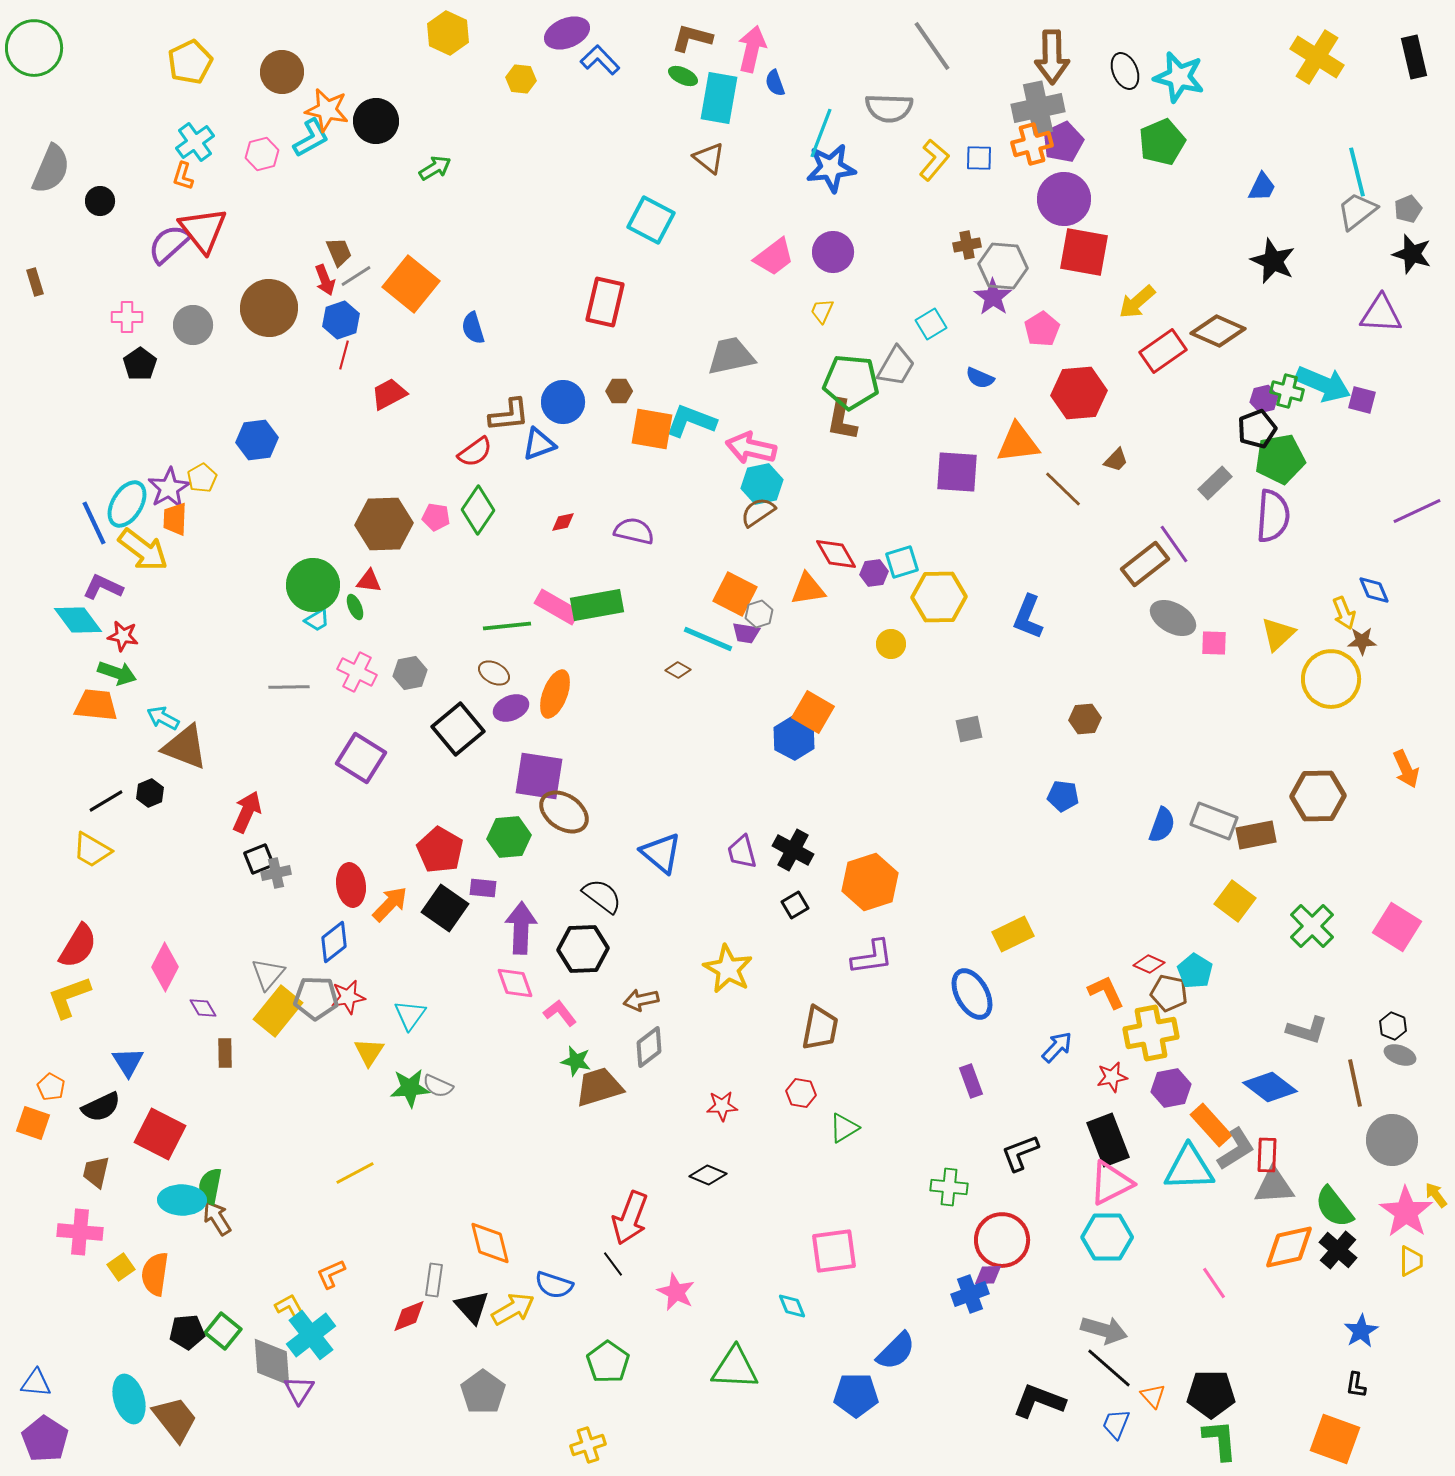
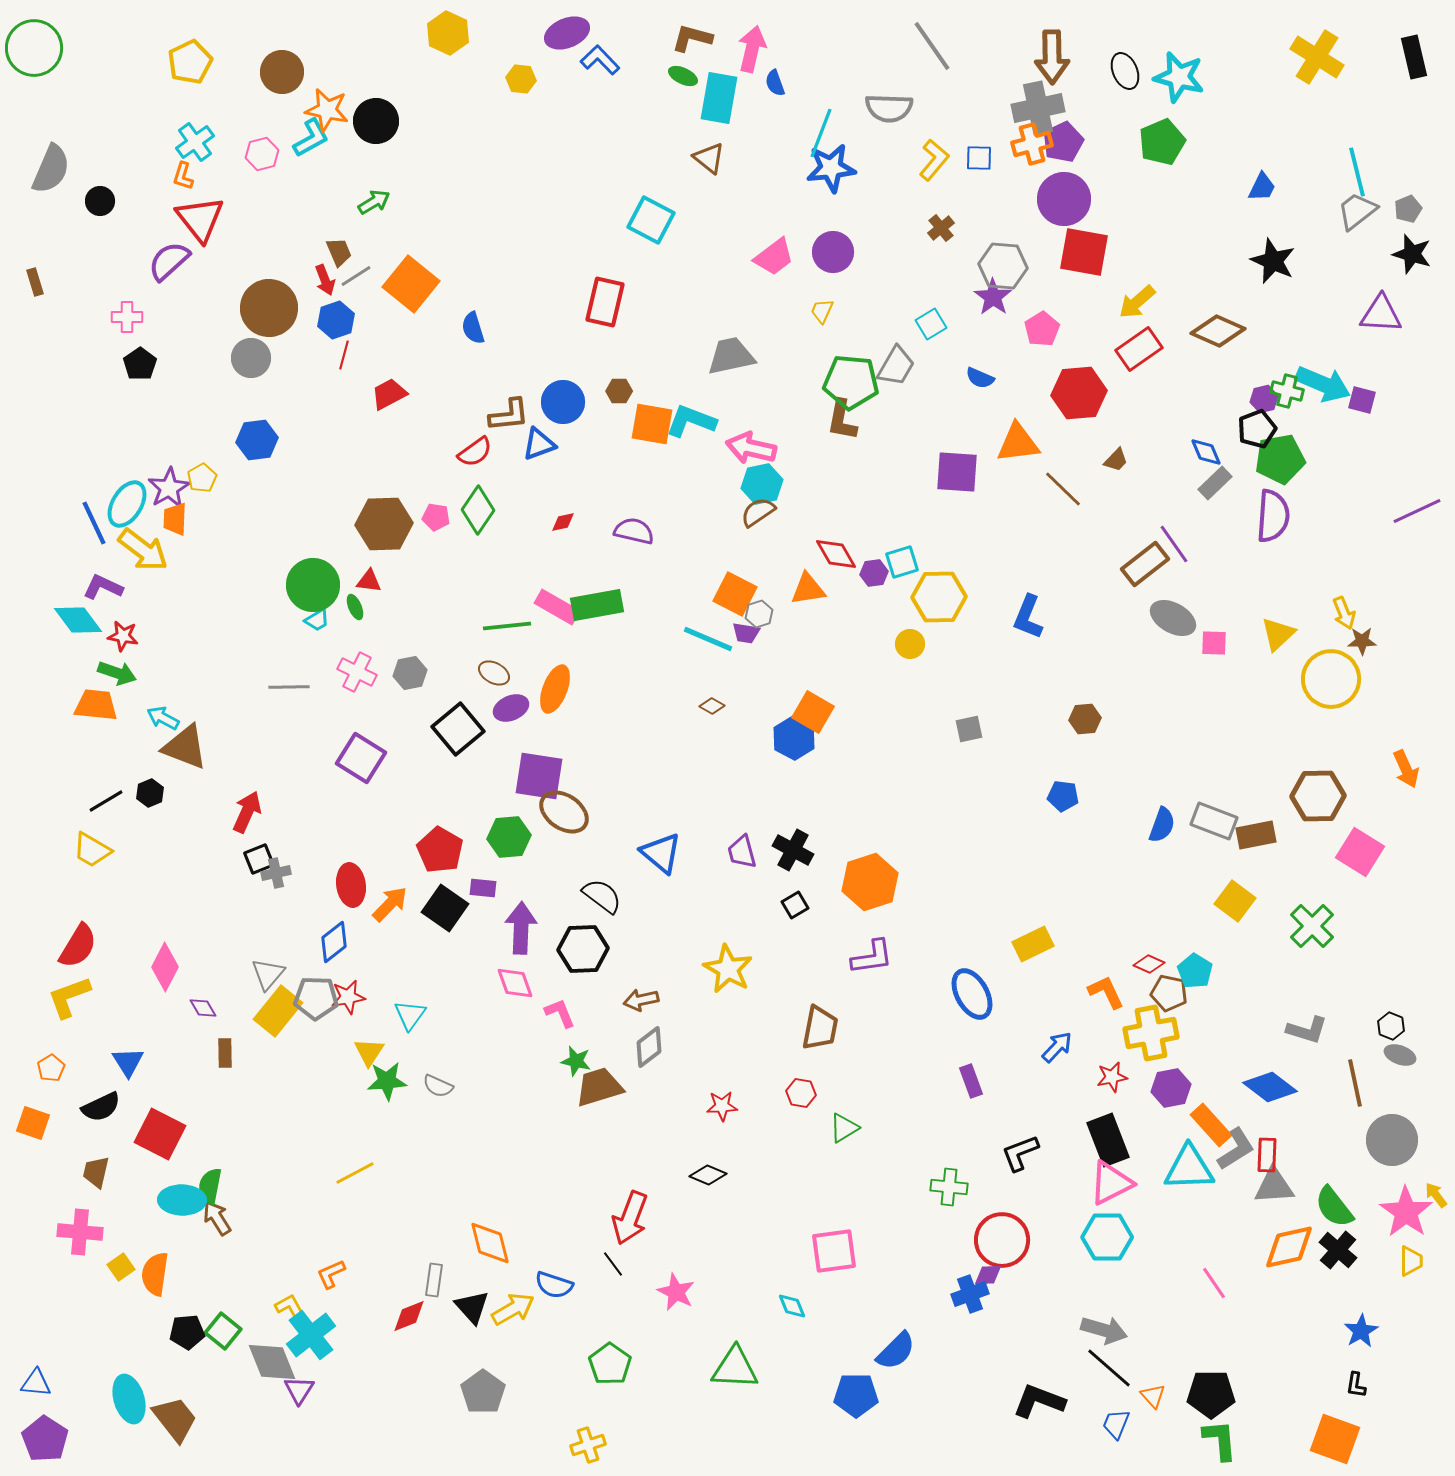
green arrow at (435, 168): moved 61 px left, 34 px down
red triangle at (203, 230): moved 3 px left, 11 px up
purple semicircle at (169, 244): moved 17 px down
brown cross at (967, 245): moved 26 px left, 17 px up; rotated 28 degrees counterclockwise
blue hexagon at (341, 320): moved 5 px left
gray circle at (193, 325): moved 58 px right, 33 px down
red rectangle at (1163, 351): moved 24 px left, 2 px up
orange square at (652, 429): moved 5 px up
blue diamond at (1374, 590): moved 168 px left, 138 px up
yellow circle at (891, 644): moved 19 px right
brown diamond at (678, 670): moved 34 px right, 36 px down
orange ellipse at (555, 694): moved 5 px up
pink square at (1397, 927): moved 37 px left, 75 px up
yellow rectangle at (1013, 934): moved 20 px right, 10 px down
pink L-shape at (560, 1013): rotated 16 degrees clockwise
black hexagon at (1393, 1026): moved 2 px left
orange pentagon at (51, 1087): moved 19 px up; rotated 12 degrees clockwise
green star at (410, 1088): moved 23 px left, 7 px up
gray diamond at (272, 1362): rotated 18 degrees counterclockwise
green pentagon at (608, 1362): moved 2 px right, 2 px down
